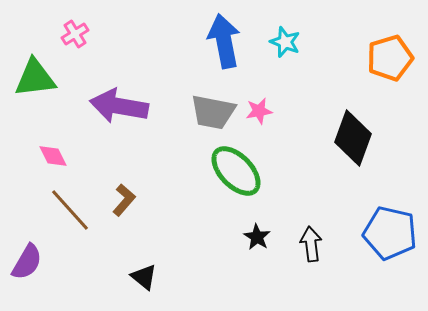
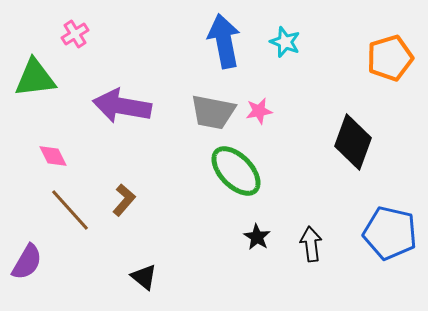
purple arrow: moved 3 px right
black diamond: moved 4 px down
